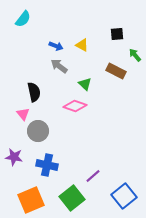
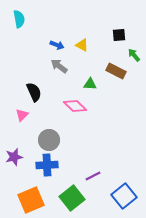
cyan semicircle: moved 4 px left; rotated 48 degrees counterclockwise
black square: moved 2 px right, 1 px down
blue arrow: moved 1 px right, 1 px up
green arrow: moved 1 px left
green triangle: moved 5 px right; rotated 40 degrees counterclockwise
black semicircle: rotated 12 degrees counterclockwise
pink diamond: rotated 25 degrees clockwise
pink triangle: moved 1 px left, 1 px down; rotated 24 degrees clockwise
gray circle: moved 11 px right, 9 px down
purple star: rotated 24 degrees counterclockwise
blue cross: rotated 15 degrees counterclockwise
purple line: rotated 14 degrees clockwise
